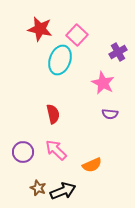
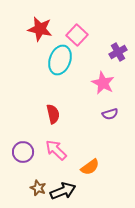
purple semicircle: rotated 21 degrees counterclockwise
orange semicircle: moved 2 px left, 2 px down; rotated 12 degrees counterclockwise
